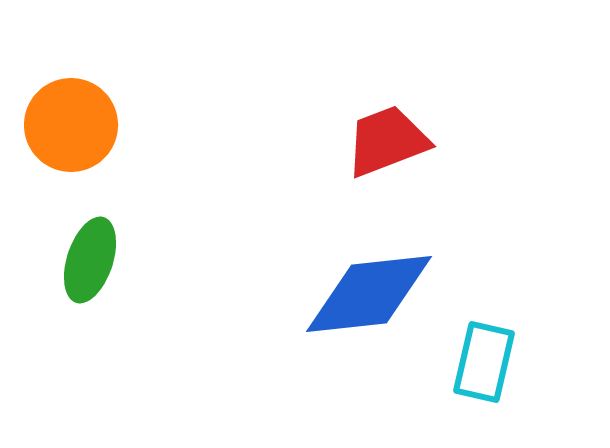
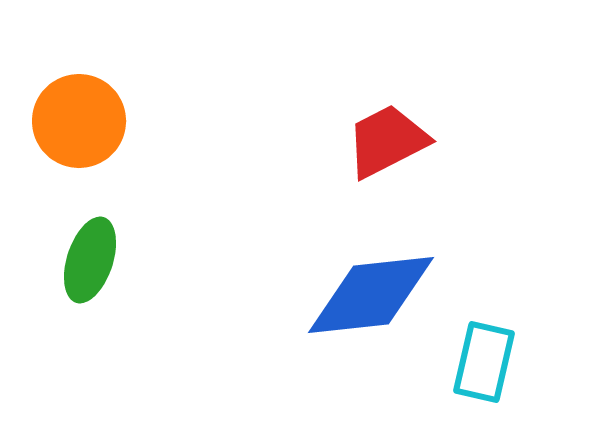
orange circle: moved 8 px right, 4 px up
red trapezoid: rotated 6 degrees counterclockwise
blue diamond: moved 2 px right, 1 px down
